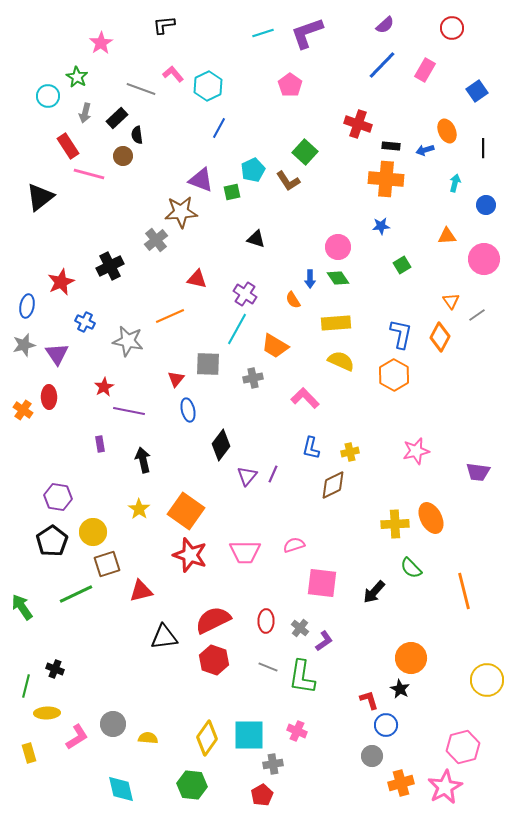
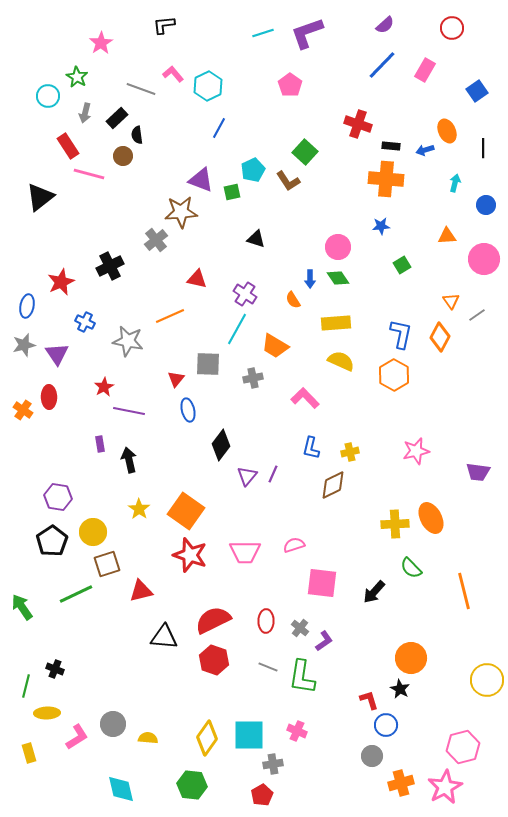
black arrow at (143, 460): moved 14 px left
black triangle at (164, 637): rotated 12 degrees clockwise
